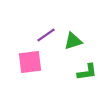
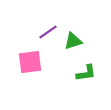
purple line: moved 2 px right, 3 px up
green L-shape: moved 1 px left, 1 px down
